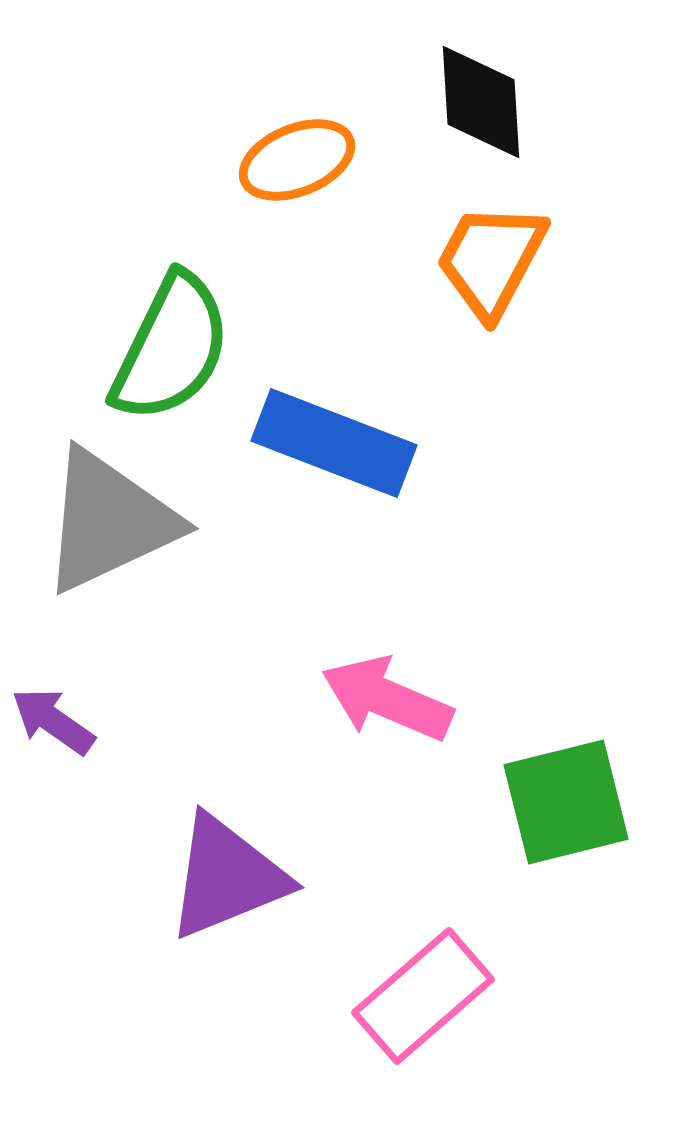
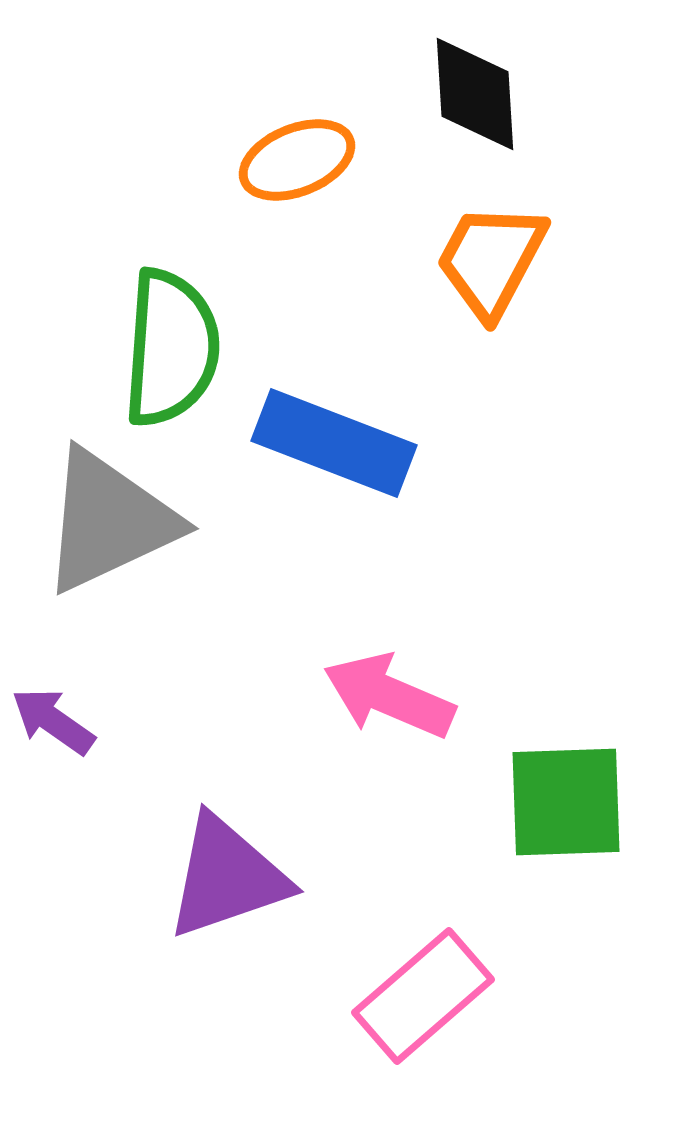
black diamond: moved 6 px left, 8 px up
green semicircle: rotated 22 degrees counterclockwise
pink arrow: moved 2 px right, 3 px up
green square: rotated 12 degrees clockwise
purple triangle: rotated 3 degrees clockwise
